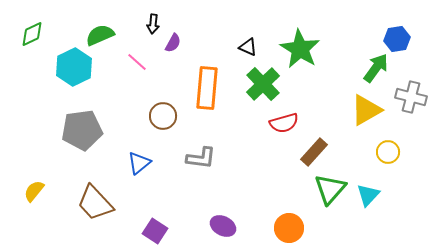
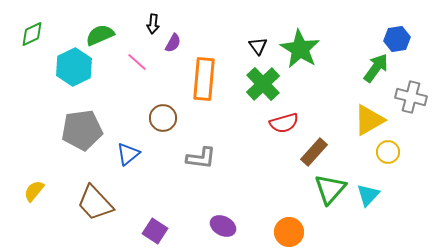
black triangle: moved 10 px right, 1 px up; rotated 30 degrees clockwise
orange rectangle: moved 3 px left, 9 px up
yellow triangle: moved 3 px right, 10 px down
brown circle: moved 2 px down
blue triangle: moved 11 px left, 9 px up
orange circle: moved 4 px down
